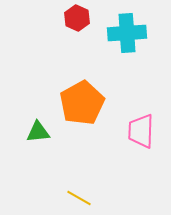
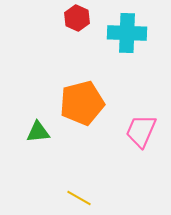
cyan cross: rotated 6 degrees clockwise
orange pentagon: rotated 15 degrees clockwise
pink trapezoid: rotated 21 degrees clockwise
